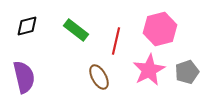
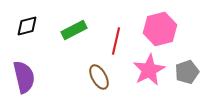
green rectangle: moved 2 px left; rotated 65 degrees counterclockwise
